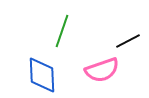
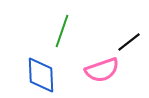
black line: moved 1 px right, 1 px down; rotated 10 degrees counterclockwise
blue diamond: moved 1 px left
